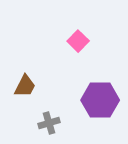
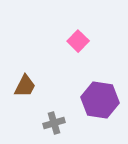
purple hexagon: rotated 9 degrees clockwise
gray cross: moved 5 px right
